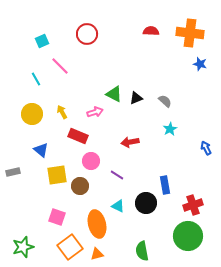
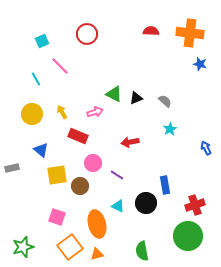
pink circle: moved 2 px right, 2 px down
gray rectangle: moved 1 px left, 4 px up
red cross: moved 2 px right
